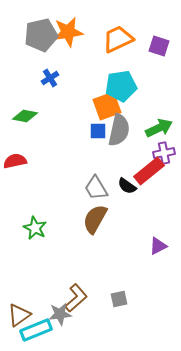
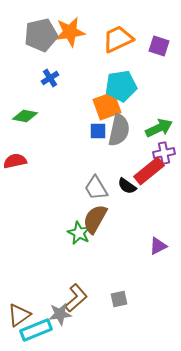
orange star: moved 2 px right
green star: moved 44 px right, 5 px down
